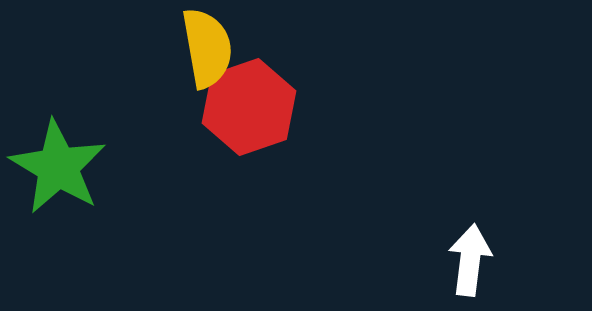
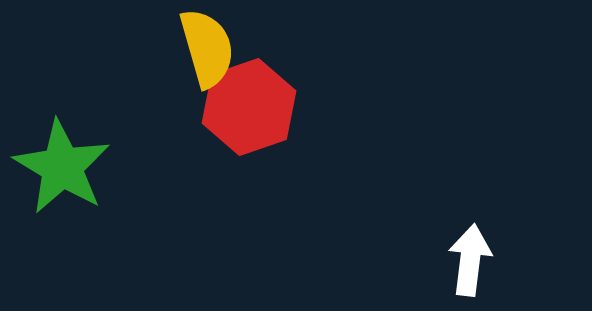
yellow semicircle: rotated 6 degrees counterclockwise
green star: moved 4 px right
